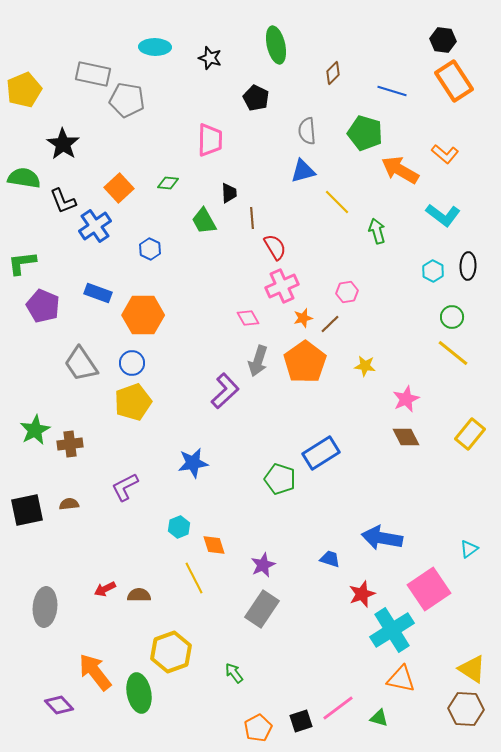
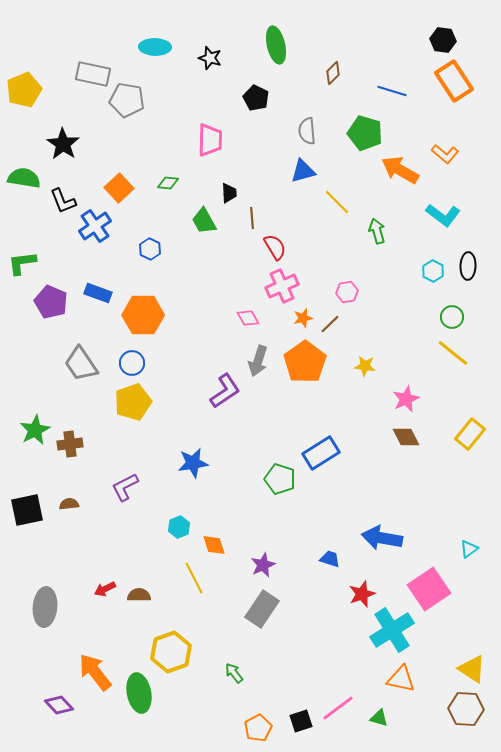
purple pentagon at (43, 306): moved 8 px right, 4 px up
purple L-shape at (225, 391): rotated 9 degrees clockwise
